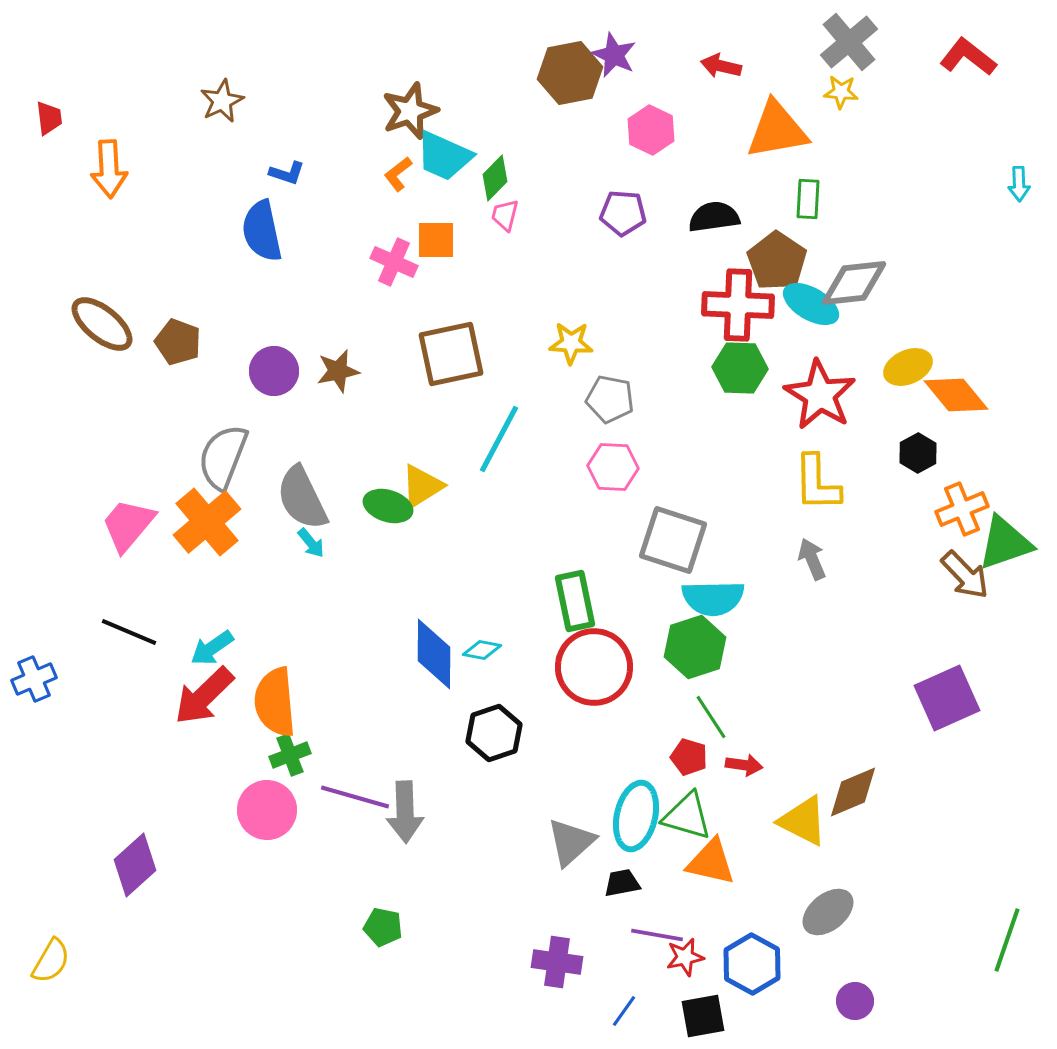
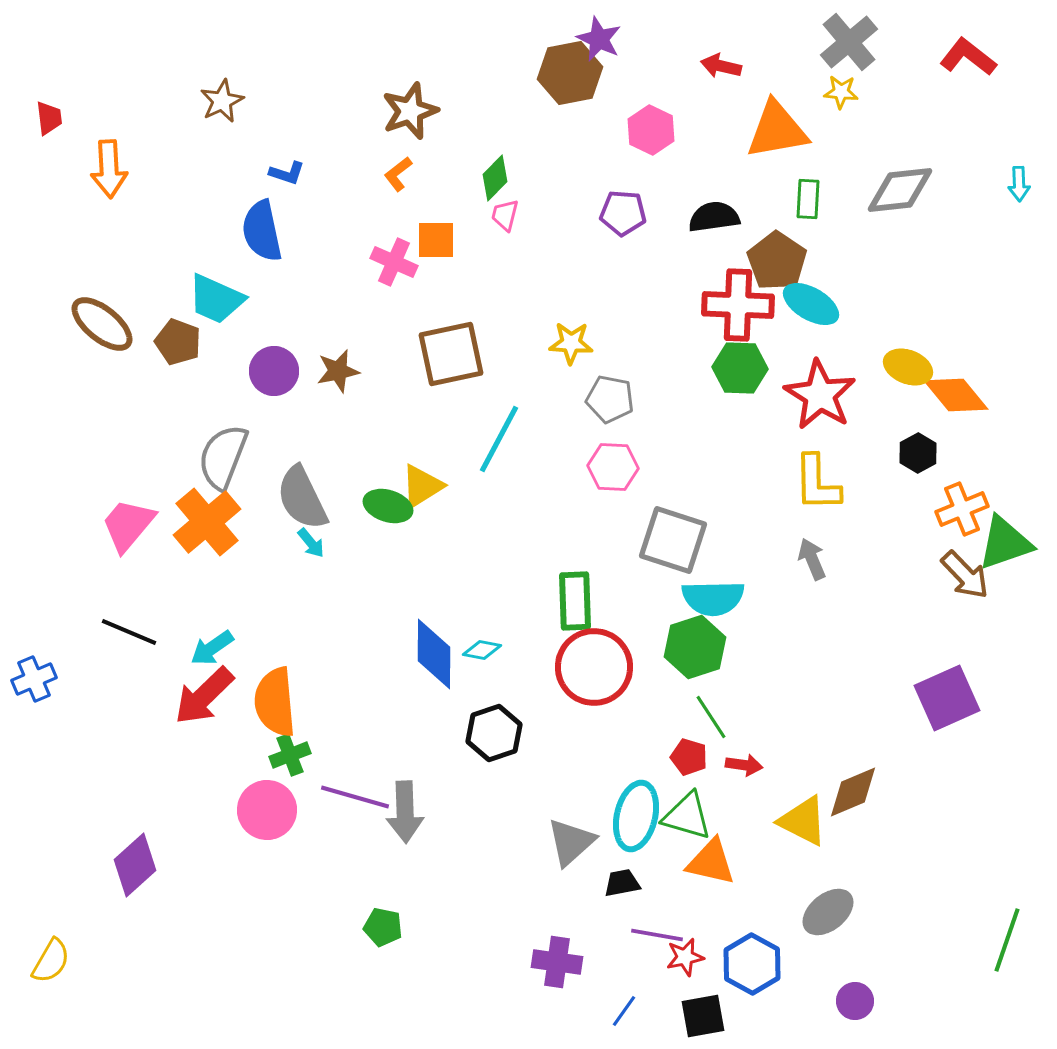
purple star at (614, 55): moved 15 px left, 16 px up
cyan trapezoid at (444, 156): moved 228 px left, 143 px down
gray diamond at (854, 283): moved 46 px right, 93 px up
yellow ellipse at (908, 367): rotated 45 degrees clockwise
green rectangle at (575, 601): rotated 10 degrees clockwise
